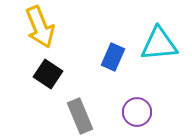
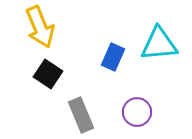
gray rectangle: moved 1 px right, 1 px up
